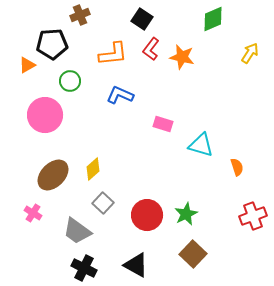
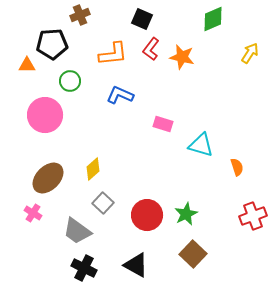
black square: rotated 10 degrees counterclockwise
orange triangle: rotated 30 degrees clockwise
brown ellipse: moved 5 px left, 3 px down
